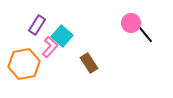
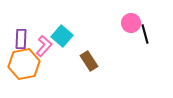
purple rectangle: moved 16 px left, 14 px down; rotated 30 degrees counterclockwise
black line: rotated 24 degrees clockwise
pink L-shape: moved 6 px left, 1 px up
brown rectangle: moved 2 px up
